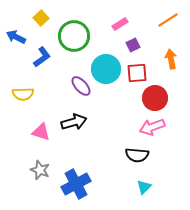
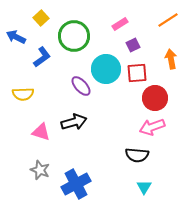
cyan triangle: rotated 14 degrees counterclockwise
